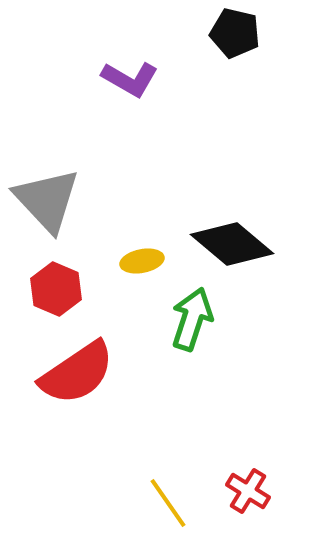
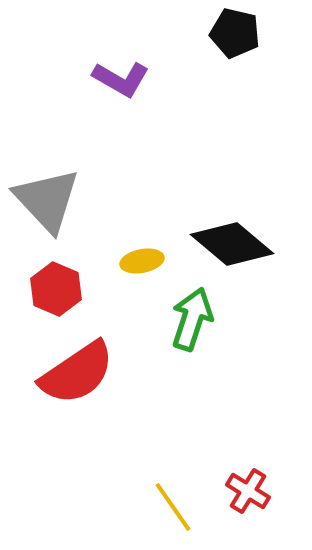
purple L-shape: moved 9 px left
yellow line: moved 5 px right, 4 px down
